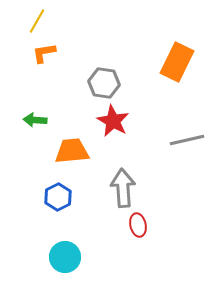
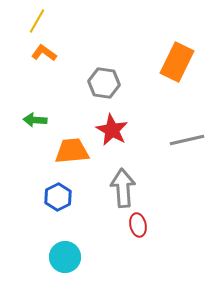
orange L-shape: rotated 45 degrees clockwise
red star: moved 1 px left, 9 px down
